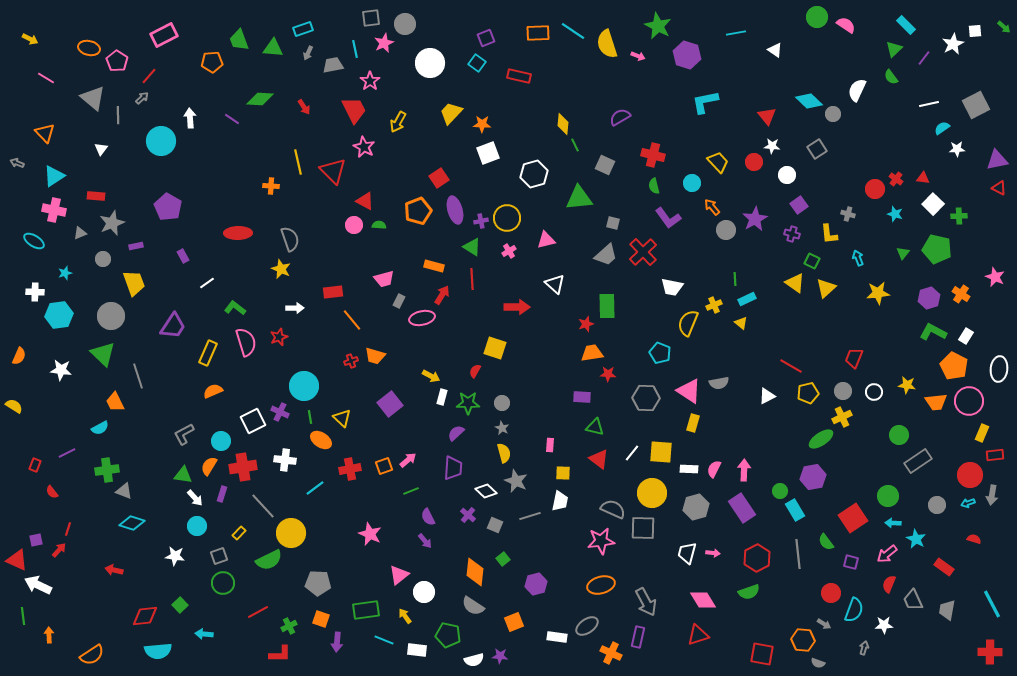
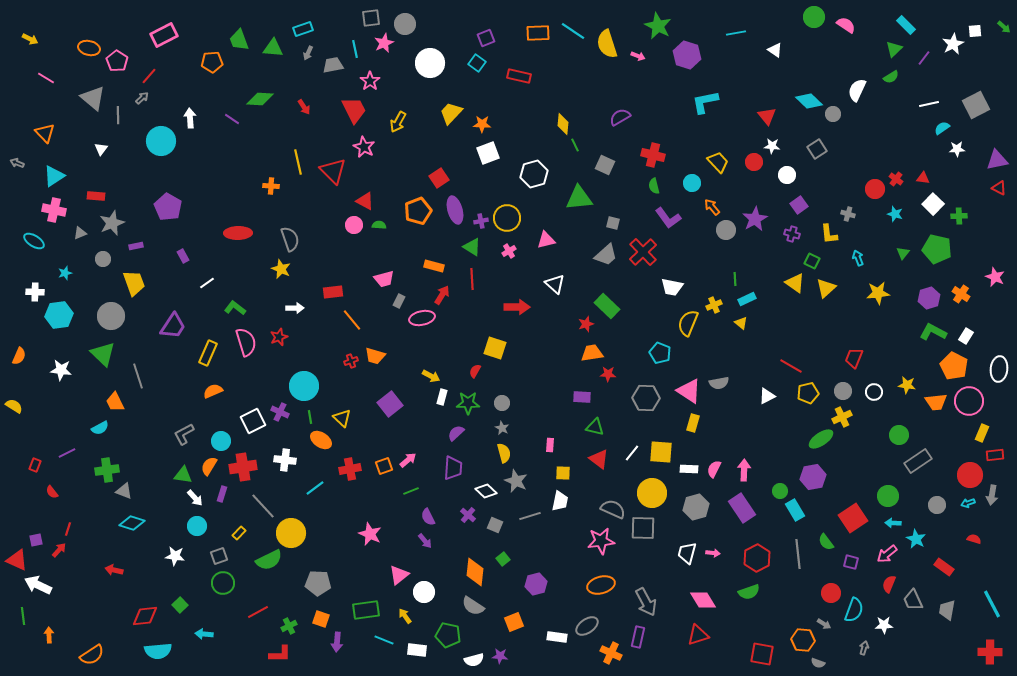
green circle at (817, 17): moved 3 px left
green semicircle at (891, 77): rotated 84 degrees counterclockwise
green rectangle at (607, 306): rotated 45 degrees counterclockwise
